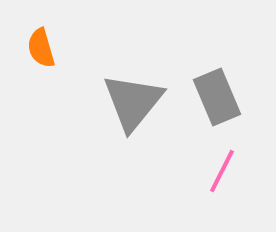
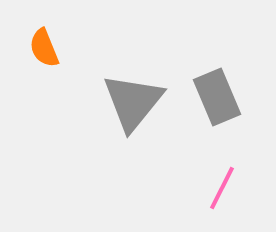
orange semicircle: moved 3 px right; rotated 6 degrees counterclockwise
pink line: moved 17 px down
